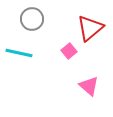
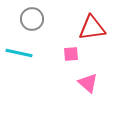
red triangle: moved 2 px right; rotated 32 degrees clockwise
pink square: moved 2 px right, 3 px down; rotated 35 degrees clockwise
pink triangle: moved 1 px left, 3 px up
